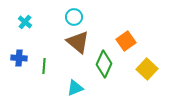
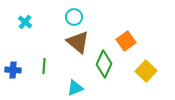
blue cross: moved 6 px left, 12 px down
yellow square: moved 1 px left, 2 px down
